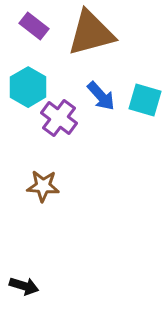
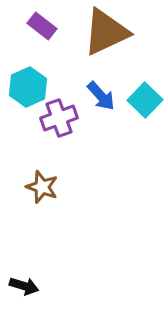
purple rectangle: moved 8 px right
brown triangle: moved 15 px right, 1 px up; rotated 10 degrees counterclockwise
cyan hexagon: rotated 6 degrees clockwise
cyan square: rotated 28 degrees clockwise
purple cross: rotated 33 degrees clockwise
brown star: moved 1 px left, 1 px down; rotated 16 degrees clockwise
